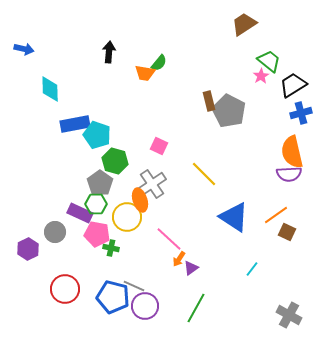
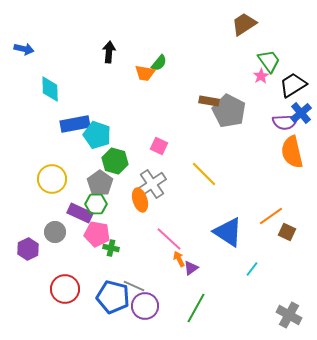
green trapezoid at (269, 61): rotated 15 degrees clockwise
brown rectangle at (209, 101): rotated 66 degrees counterclockwise
blue cross at (301, 113): rotated 25 degrees counterclockwise
purple semicircle at (289, 174): moved 4 px left, 52 px up
orange line at (276, 215): moved 5 px left, 1 px down
yellow circle at (127, 217): moved 75 px left, 38 px up
blue triangle at (234, 217): moved 6 px left, 15 px down
orange arrow at (179, 259): rotated 119 degrees clockwise
